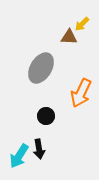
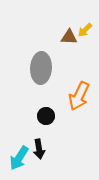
yellow arrow: moved 3 px right, 6 px down
gray ellipse: rotated 28 degrees counterclockwise
orange arrow: moved 2 px left, 3 px down
cyan arrow: moved 2 px down
